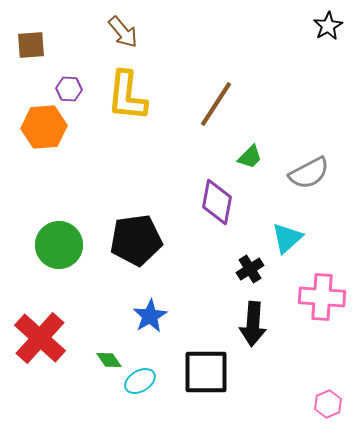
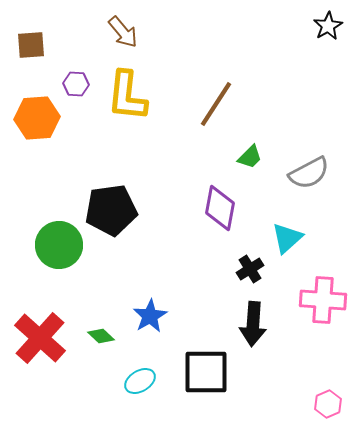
purple hexagon: moved 7 px right, 5 px up
orange hexagon: moved 7 px left, 9 px up
purple diamond: moved 3 px right, 6 px down
black pentagon: moved 25 px left, 30 px up
pink cross: moved 1 px right, 3 px down
green diamond: moved 8 px left, 24 px up; rotated 12 degrees counterclockwise
